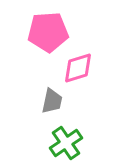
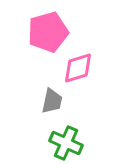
pink pentagon: rotated 12 degrees counterclockwise
green cross: rotated 32 degrees counterclockwise
